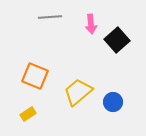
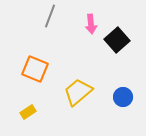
gray line: moved 1 px up; rotated 65 degrees counterclockwise
orange square: moved 7 px up
blue circle: moved 10 px right, 5 px up
yellow rectangle: moved 2 px up
